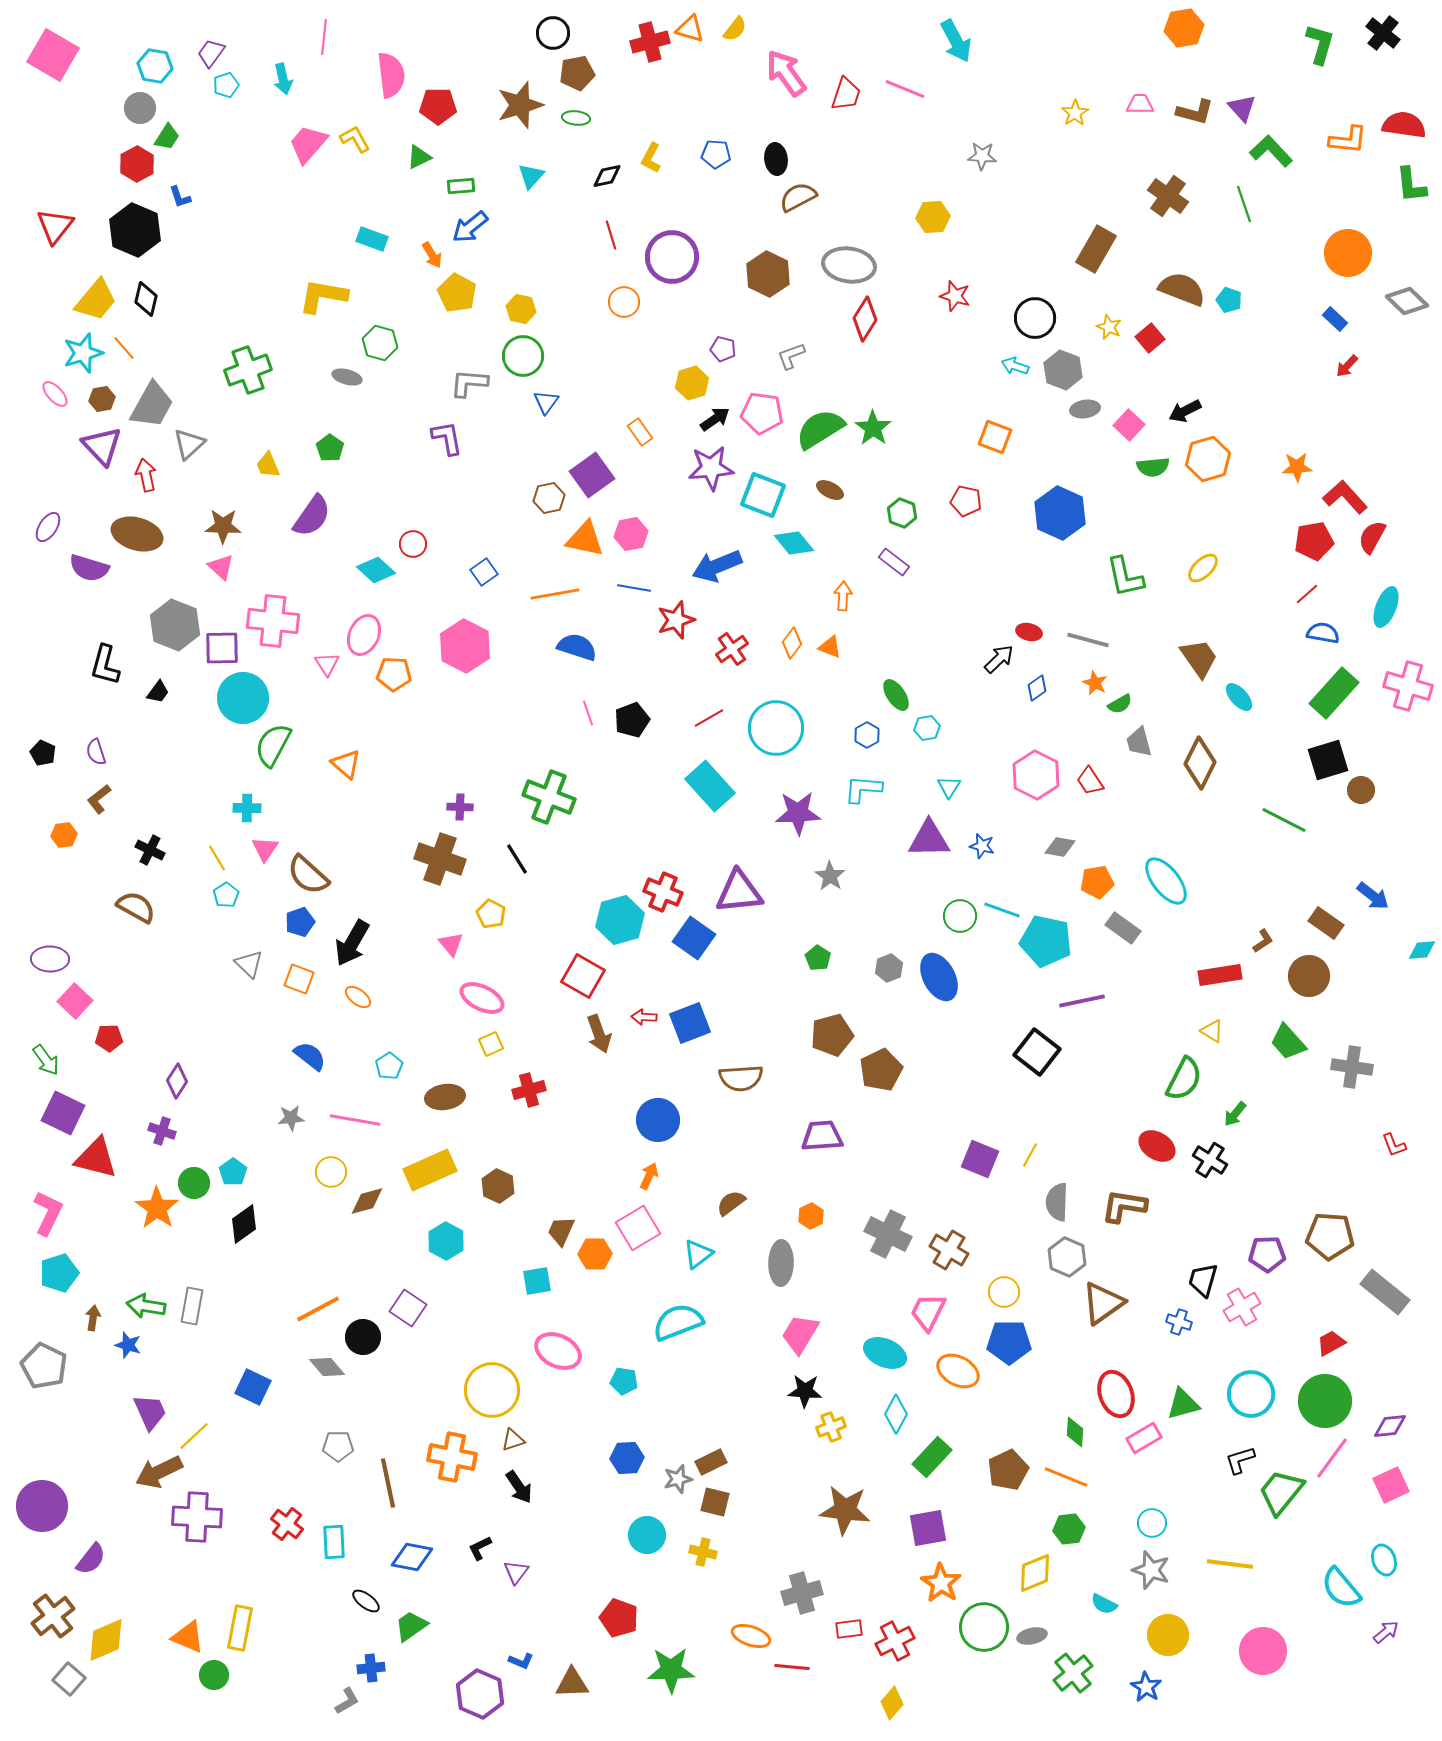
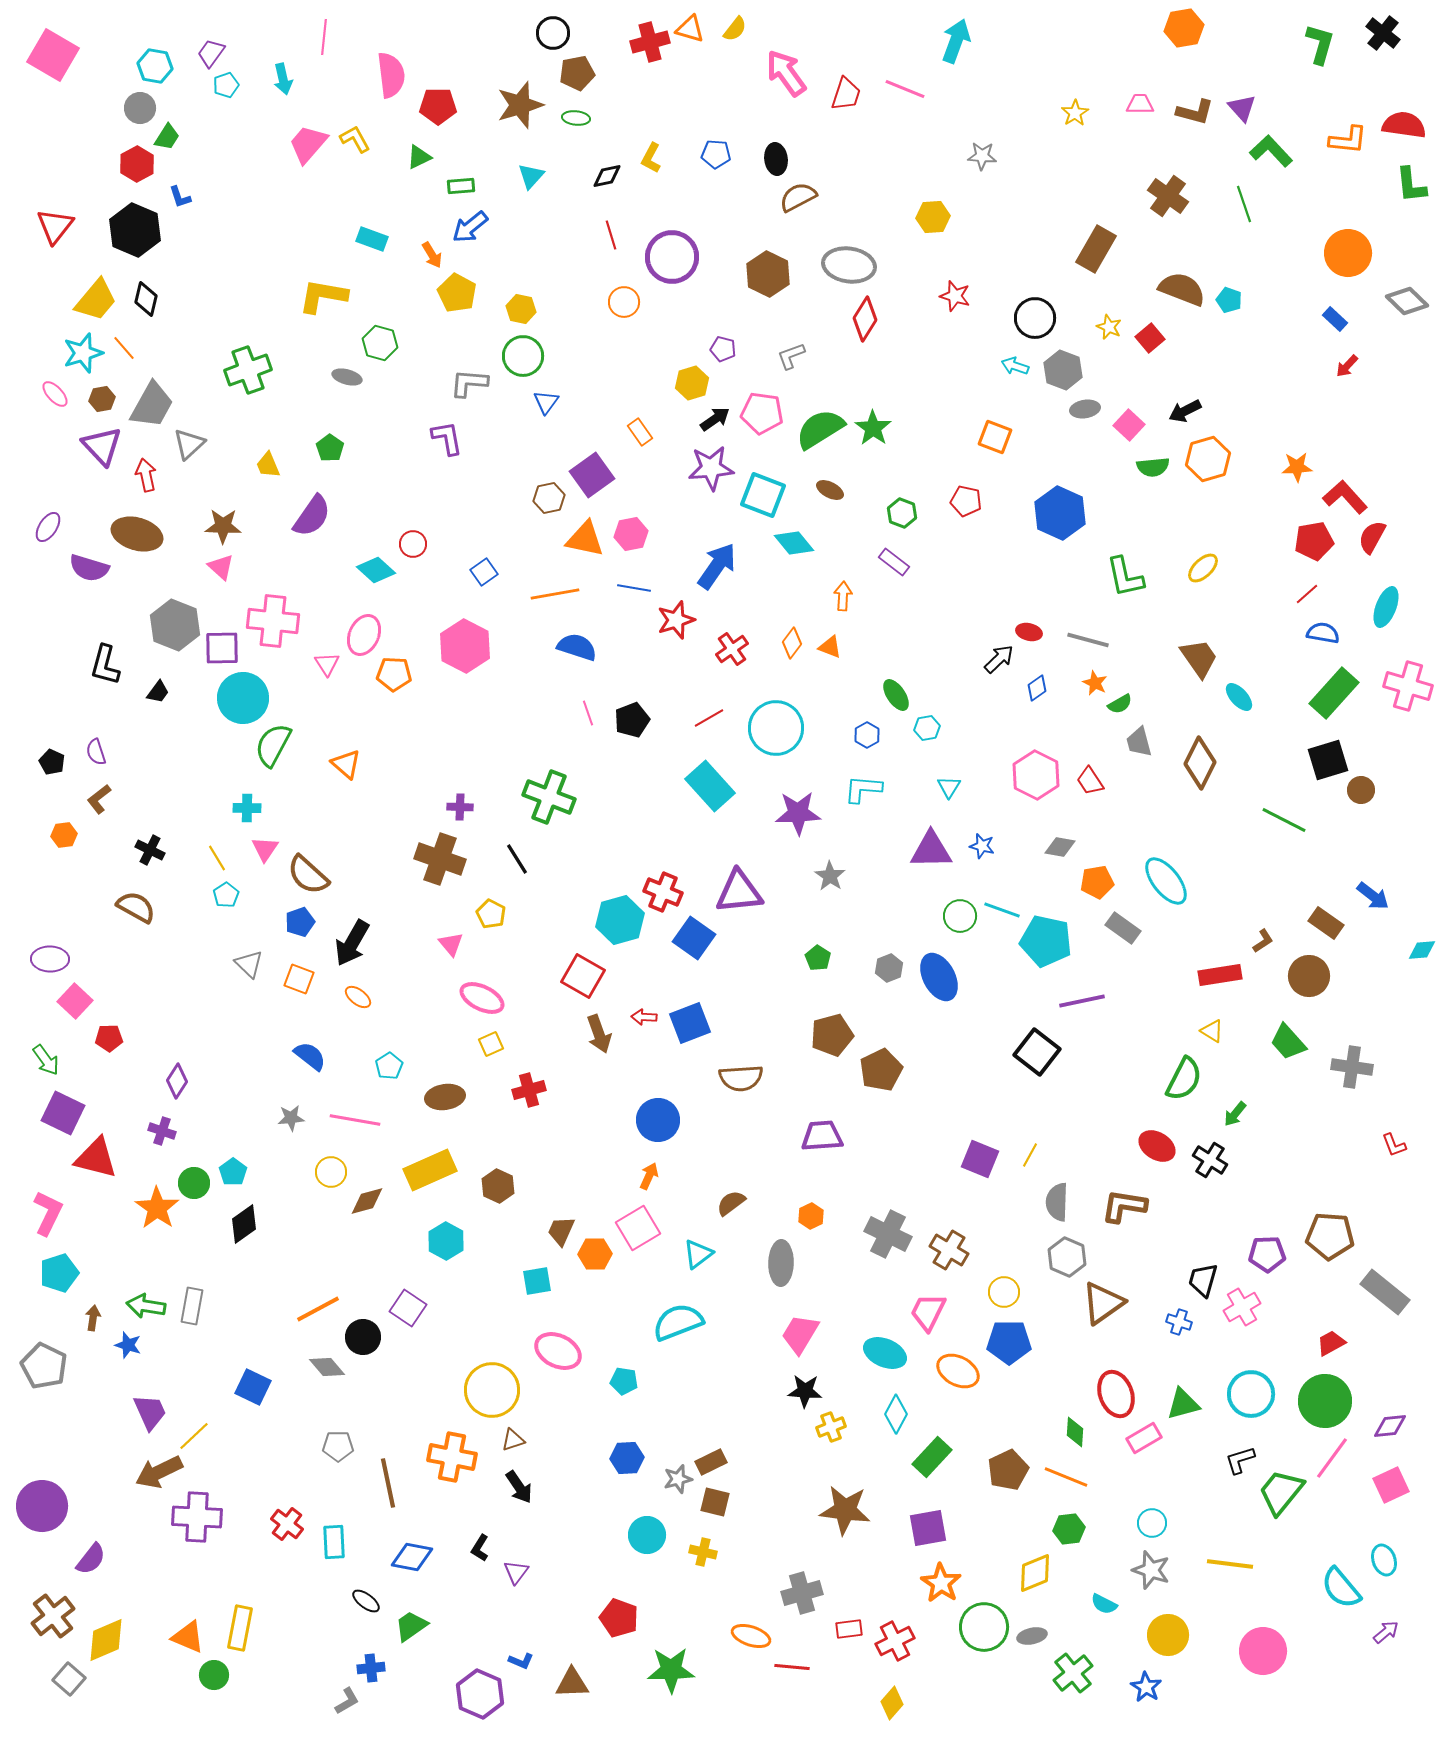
cyan arrow at (956, 41): rotated 132 degrees counterclockwise
blue arrow at (717, 566): rotated 147 degrees clockwise
black pentagon at (43, 753): moved 9 px right, 9 px down
purple triangle at (929, 839): moved 2 px right, 11 px down
black L-shape at (480, 1548): rotated 32 degrees counterclockwise
